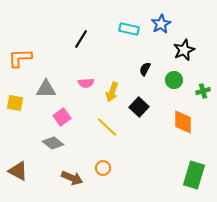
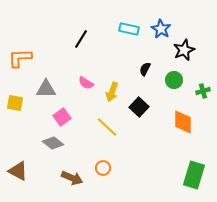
blue star: moved 5 px down; rotated 12 degrees counterclockwise
pink semicircle: rotated 35 degrees clockwise
